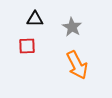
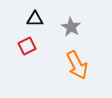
gray star: moved 1 px left
red square: rotated 24 degrees counterclockwise
